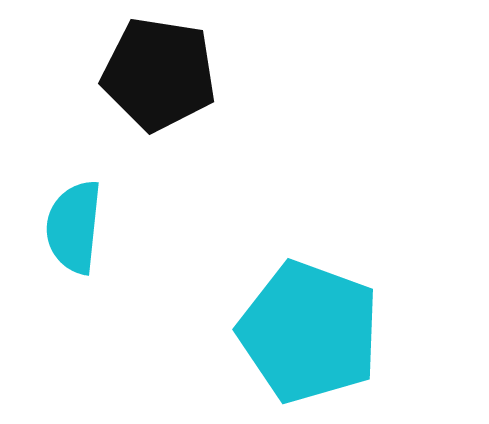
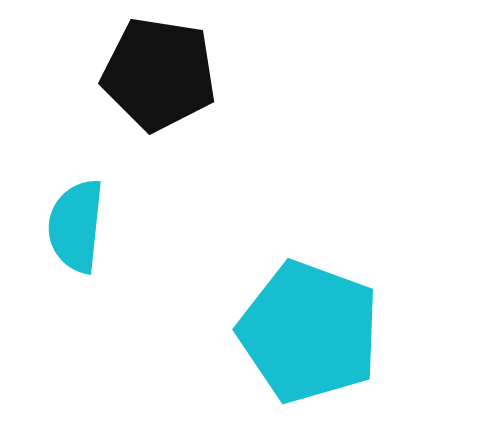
cyan semicircle: moved 2 px right, 1 px up
